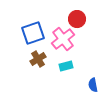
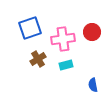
red circle: moved 15 px right, 13 px down
blue square: moved 3 px left, 5 px up
pink cross: rotated 30 degrees clockwise
cyan rectangle: moved 1 px up
